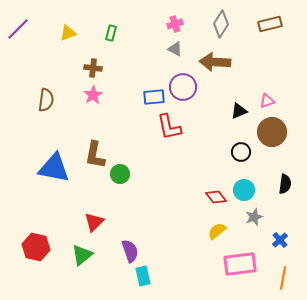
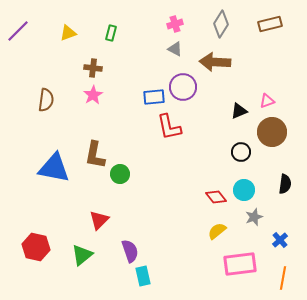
purple line: moved 2 px down
red triangle: moved 5 px right, 2 px up
